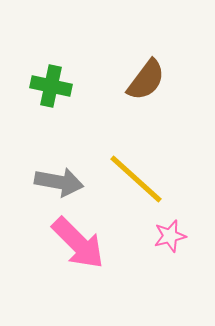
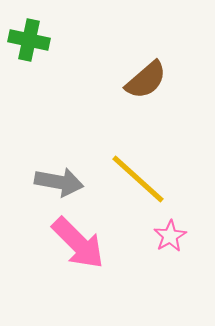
brown semicircle: rotated 12 degrees clockwise
green cross: moved 22 px left, 46 px up
yellow line: moved 2 px right
pink star: rotated 16 degrees counterclockwise
